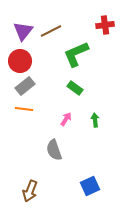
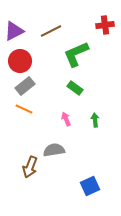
purple triangle: moved 9 px left; rotated 25 degrees clockwise
orange line: rotated 18 degrees clockwise
pink arrow: rotated 56 degrees counterclockwise
gray semicircle: rotated 100 degrees clockwise
brown arrow: moved 24 px up
